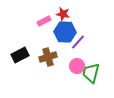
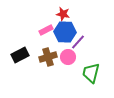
pink rectangle: moved 2 px right, 9 px down
pink circle: moved 9 px left, 9 px up
